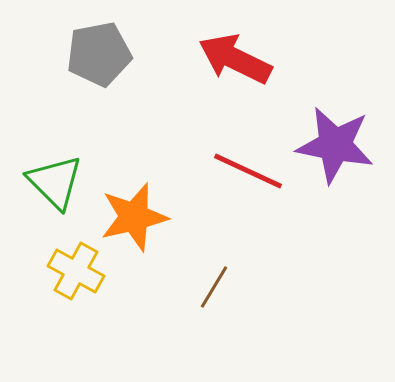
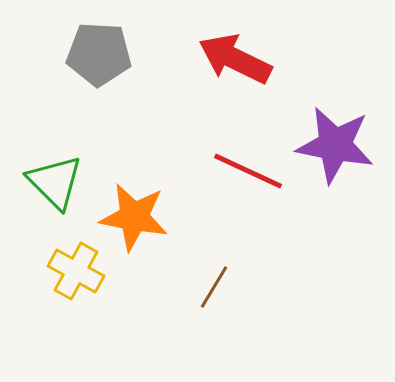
gray pentagon: rotated 14 degrees clockwise
orange star: rotated 24 degrees clockwise
